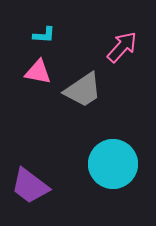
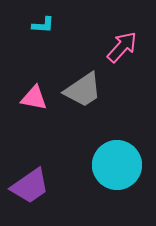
cyan L-shape: moved 1 px left, 10 px up
pink triangle: moved 4 px left, 26 px down
cyan circle: moved 4 px right, 1 px down
purple trapezoid: rotated 72 degrees counterclockwise
